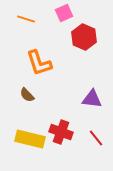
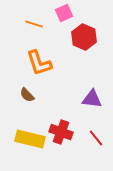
orange line: moved 8 px right, 5 px down
